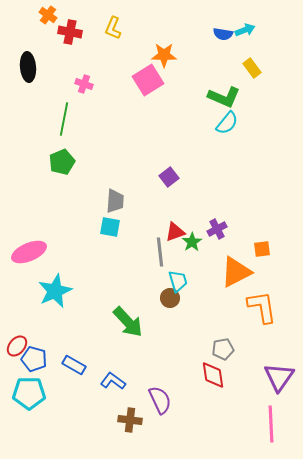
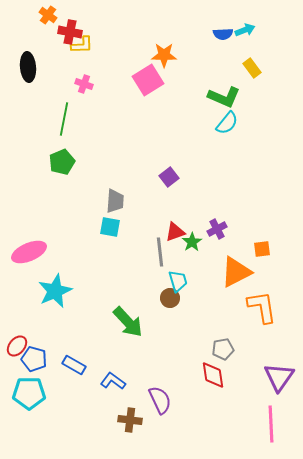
yellow L-shape: moved 31 px left, 17 px down; rotated 115 degrees counterclockwise
blue semicircle: rotated 12 degrees counterclockwise
